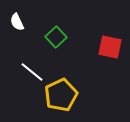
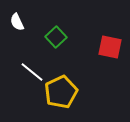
yellow pentagon: moved 3 px up
